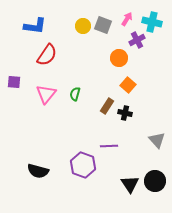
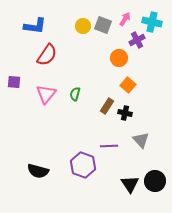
pink arrow: moved 2 px left
gray triangle: moved 16 px left
